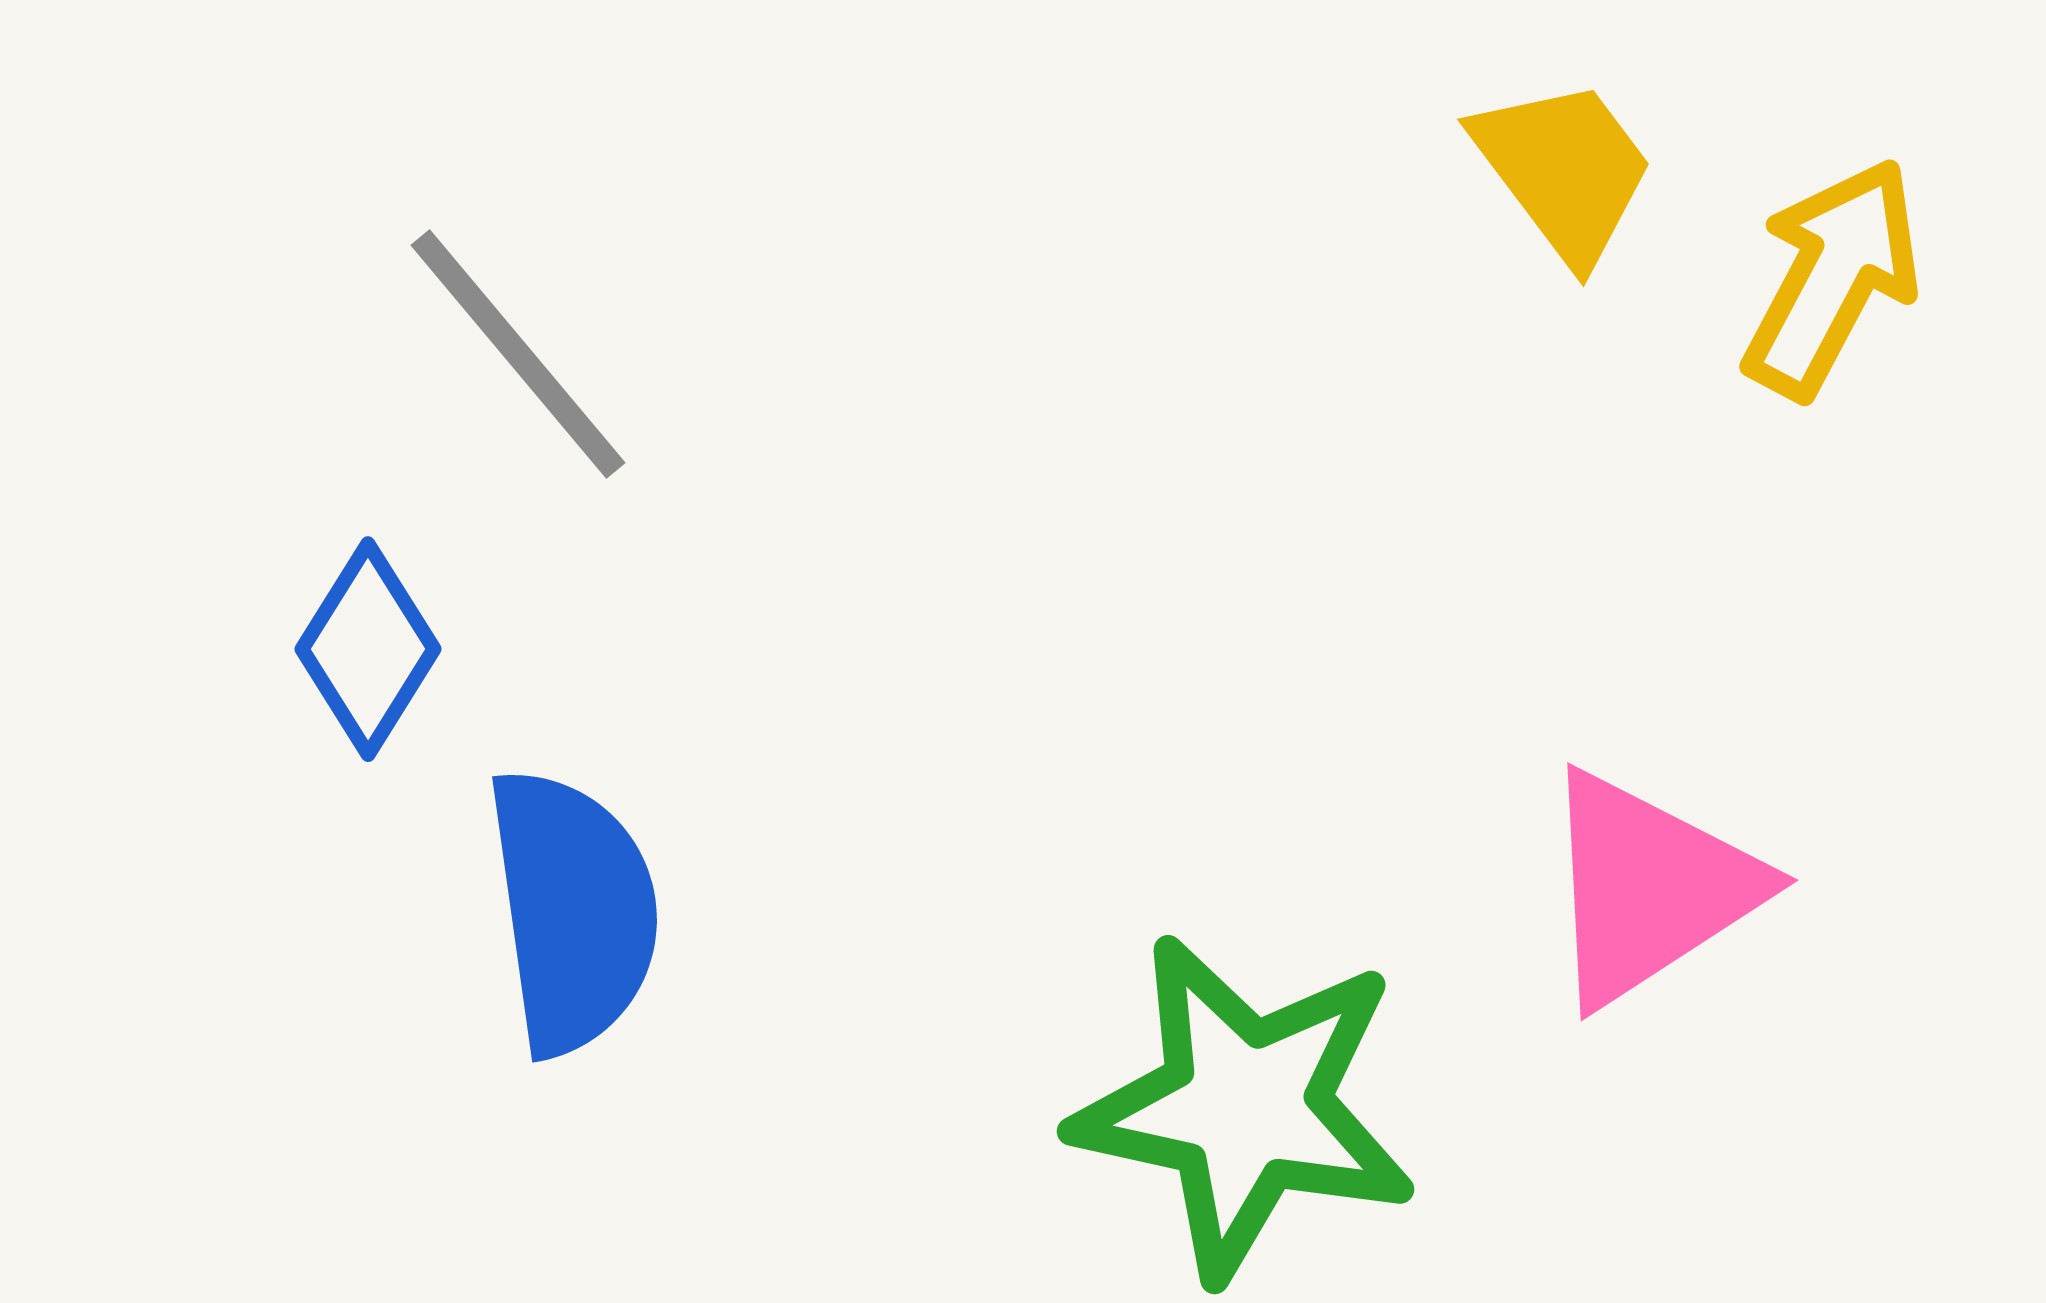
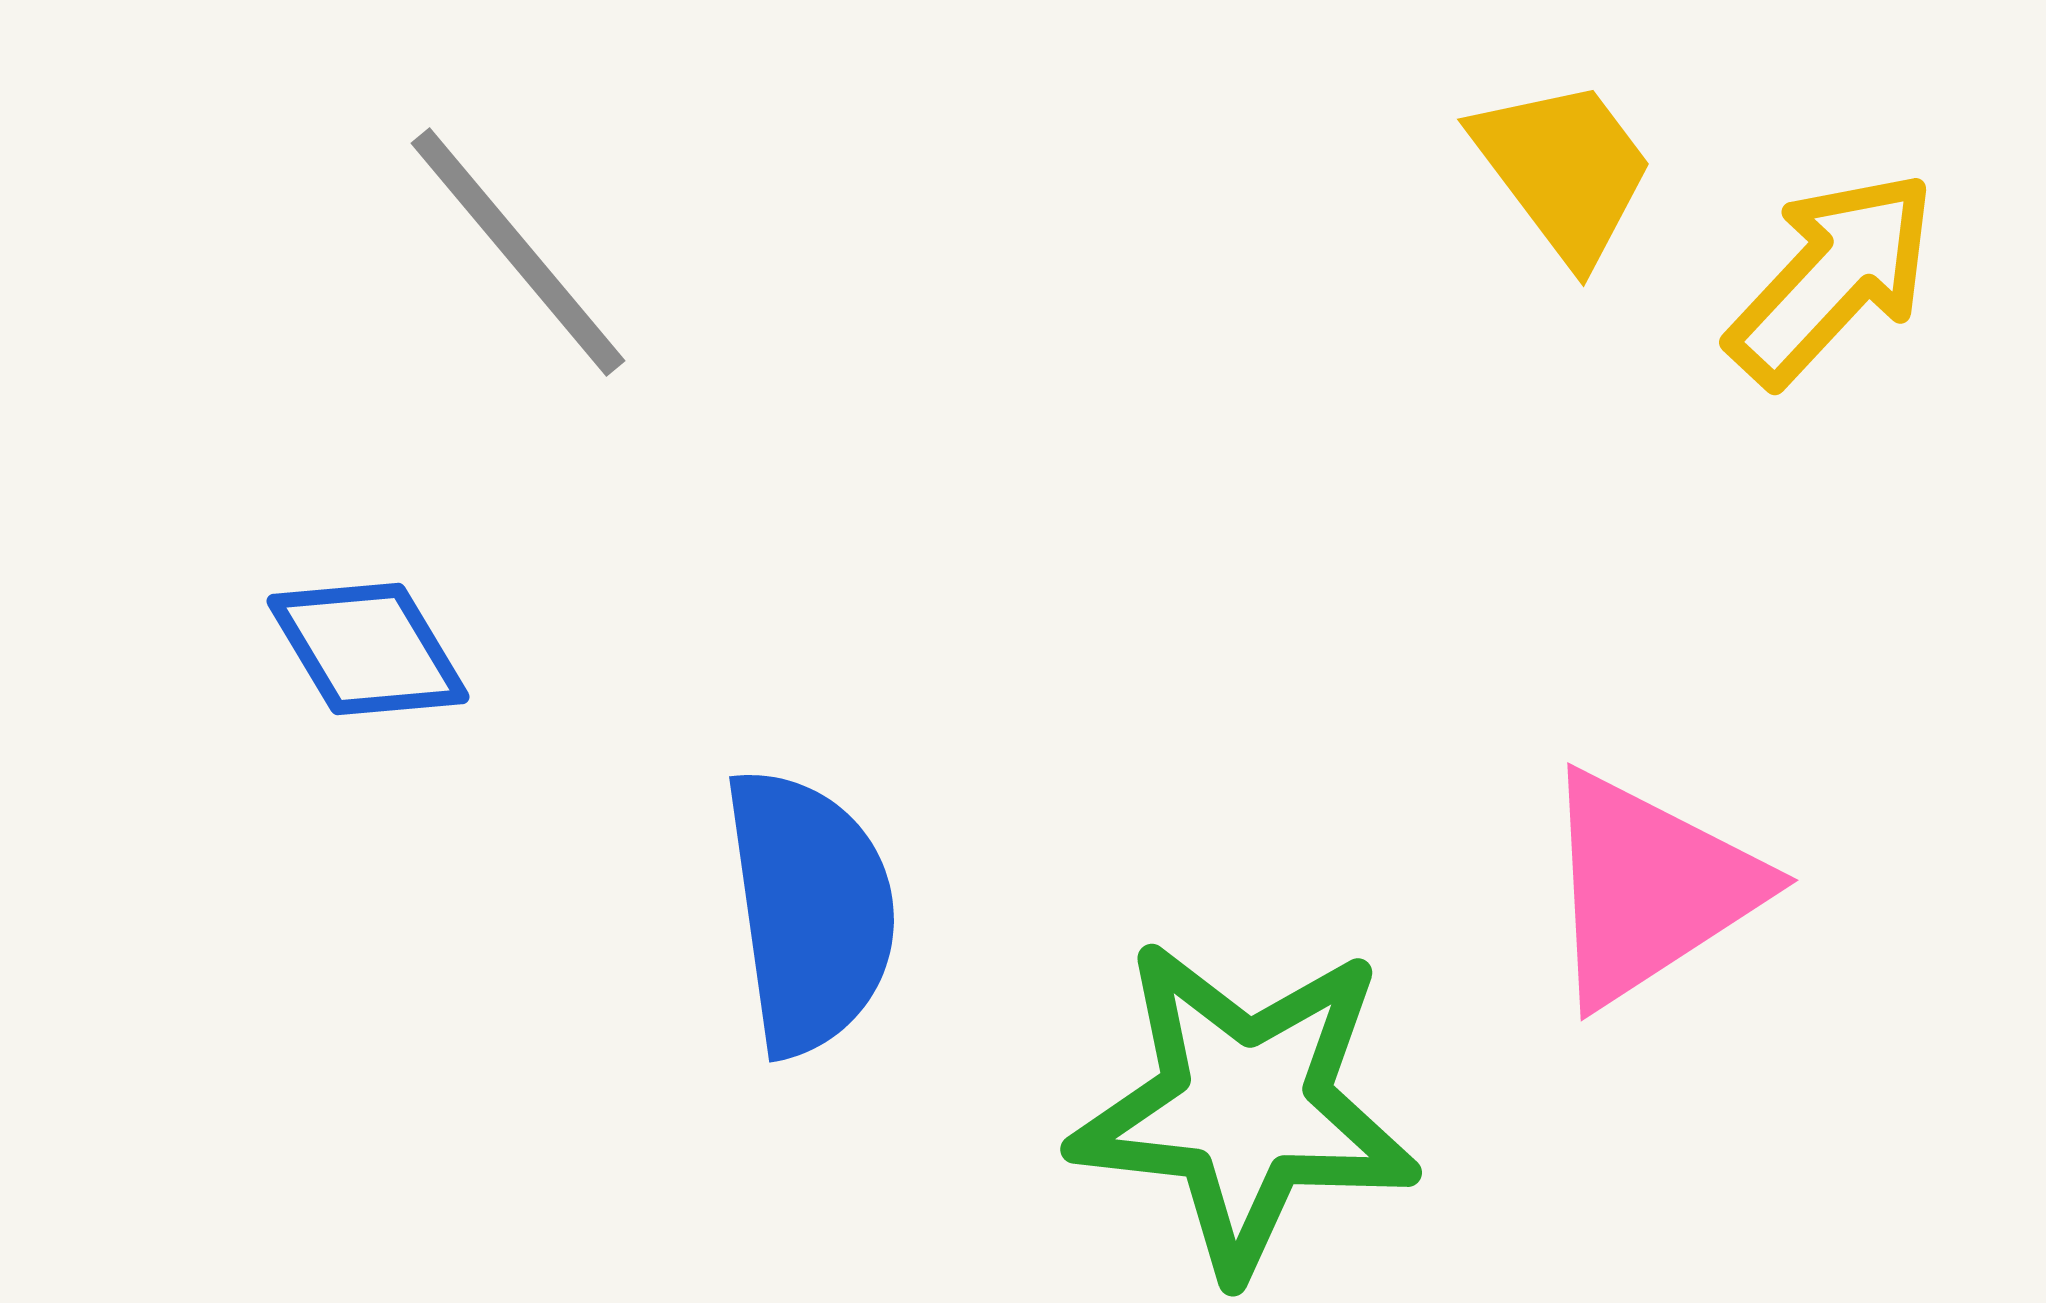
yellow arrow: rotated 15 degrees clockwise
gray line: moved 102 px up
blue diamond: rotated 63 degrees counterclockwise
blue semicircle: moved 237 px right
green star: rotated 6 degrees counterclockwise
